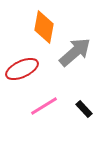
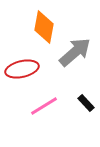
red ellipse: rotated 12 degrees clockwise
black rectangle: moved 2 px right, 6 px up
